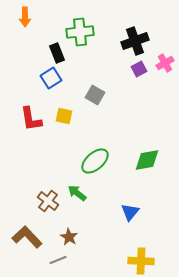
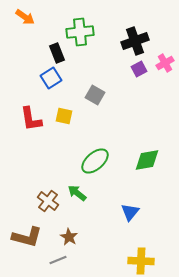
orange arrow: rotated 54 degrees counterclockwise
brown L-shape: rotated 148 degrees clockwise
